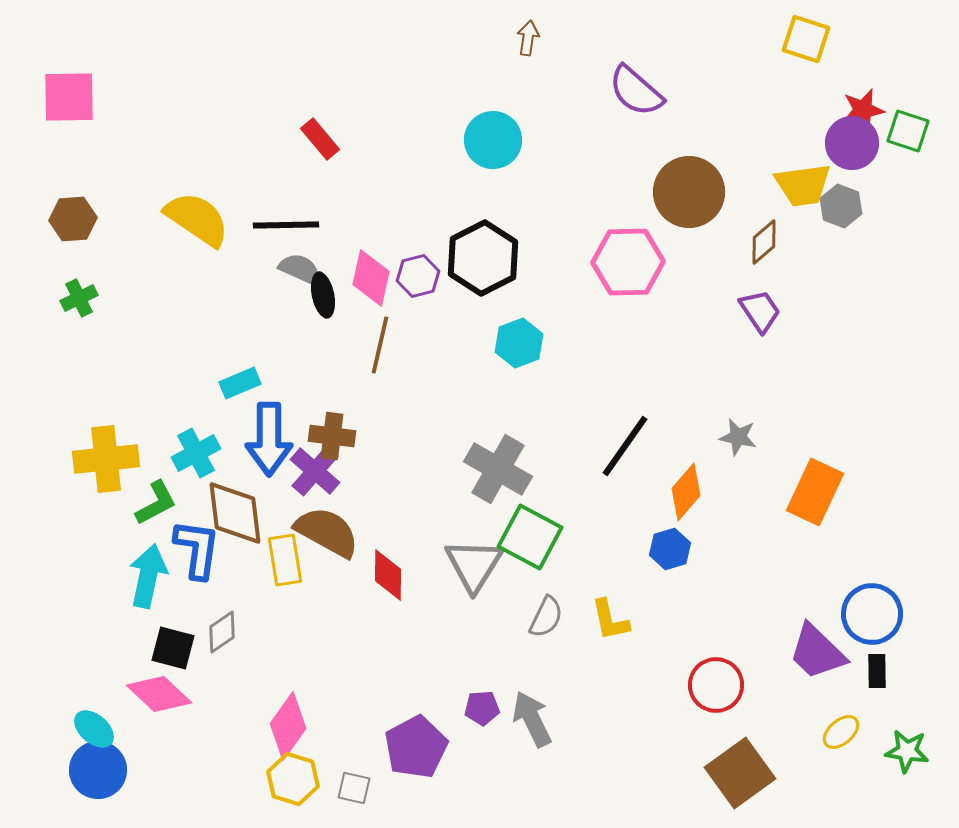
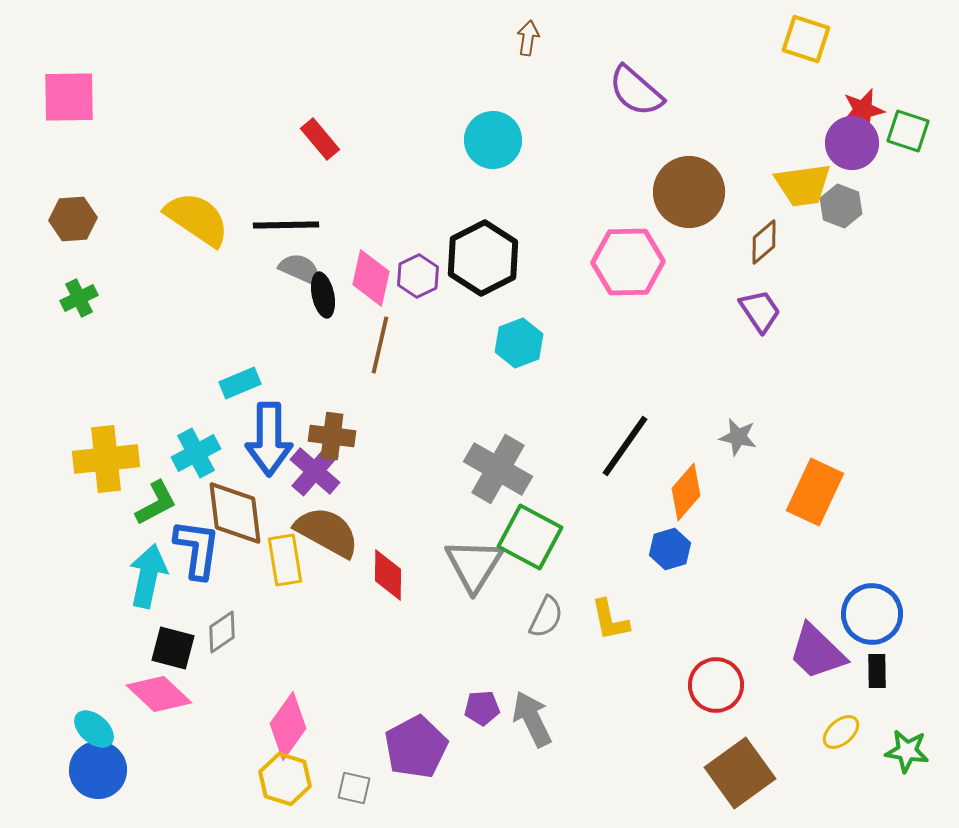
purple hexagon at (418, 276): rotated 12 degrees counterclockwise
yellow hexagon at (293, 779): moved 8 px left
